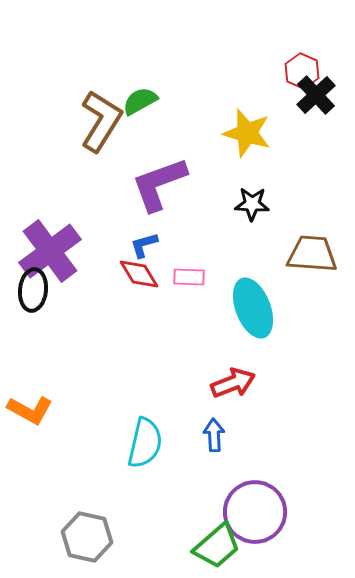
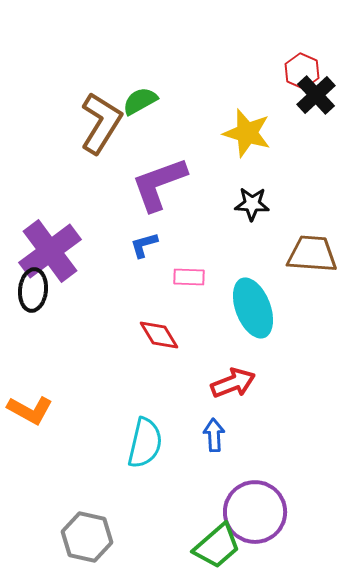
brown L-shape: moved 2 px down
red diamond: moved 20 px right, 61 px down
